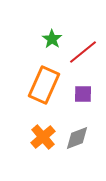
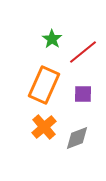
orange cross: moved 1 px right, 10 px up
